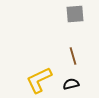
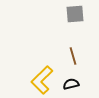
yellow L-shape: moved 3 px right; rotated 20 degrees counterclockwise
